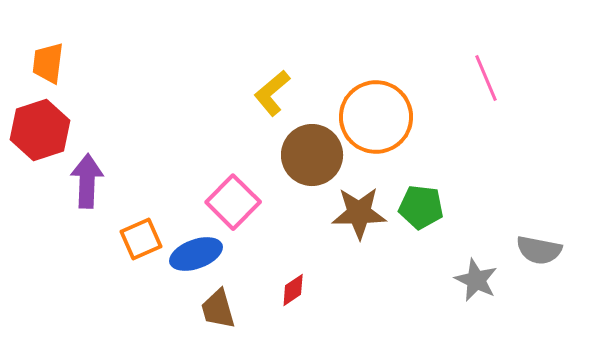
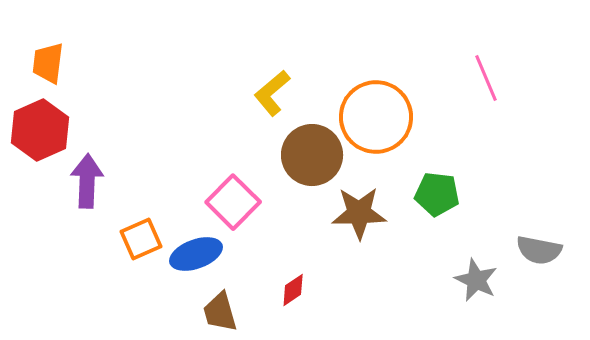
red hexagon: rotated 6 degrees counterclockwise
green pentagon: moved 16 px right, 13 px up
brown trapezoid: moved 2 px right, 3 px down
